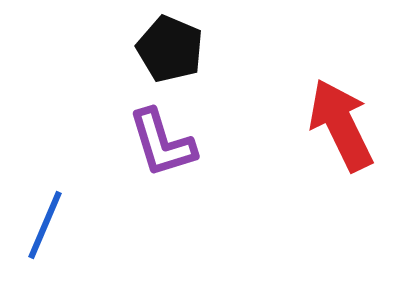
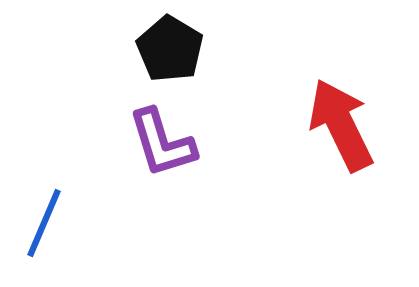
black pentagon: rotated 8 degrees clockwise
blue line: moved 1 px left, 2 px up
